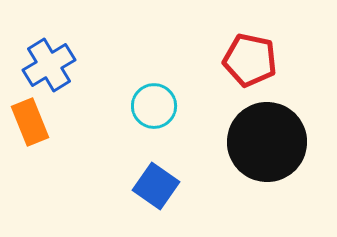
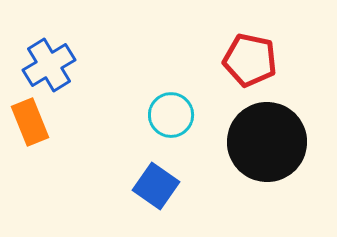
cyan circle: moved 17 px right, 9 px down
